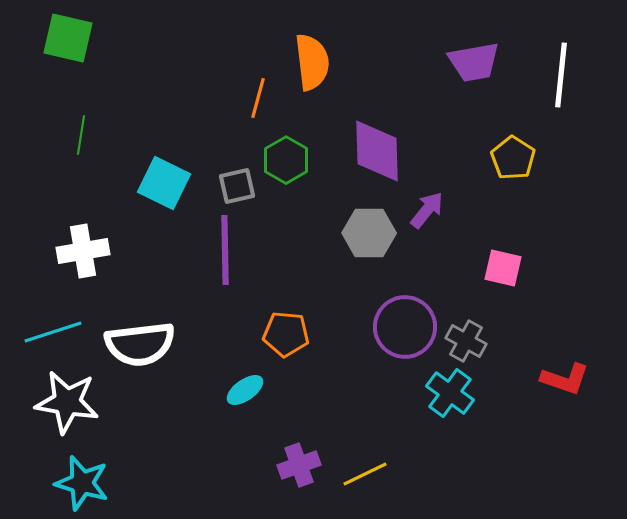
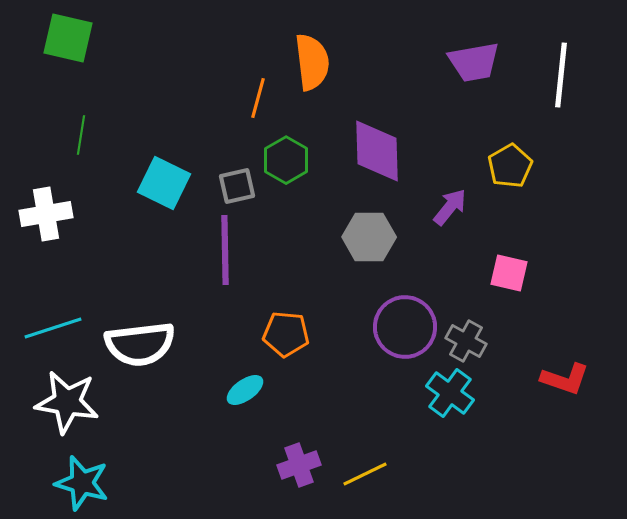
yellow pentagon: moved 3 px left, 8 px down; rotated 9 degrees clockwise
purple arrow: moved 23 px right, 3 px up
gray hexagon: moved 4 px down
white cross: moved 37 px left, 37 px up
pink square: moved 6 px right, 5 px down
cyan line: moved 4 px up
